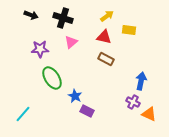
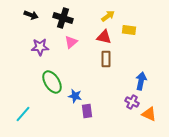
yellow arrow: moved 1 px right
purple star: moved 2 px up
brown rectangle: rotated 63 degrees clockwise
green ellipse: moved 4 px down
blue star: rotated 16 degrees counterclockwise
purple cross: moved 1 px left
purple rectangle: rotated 56 degrees clockwise
